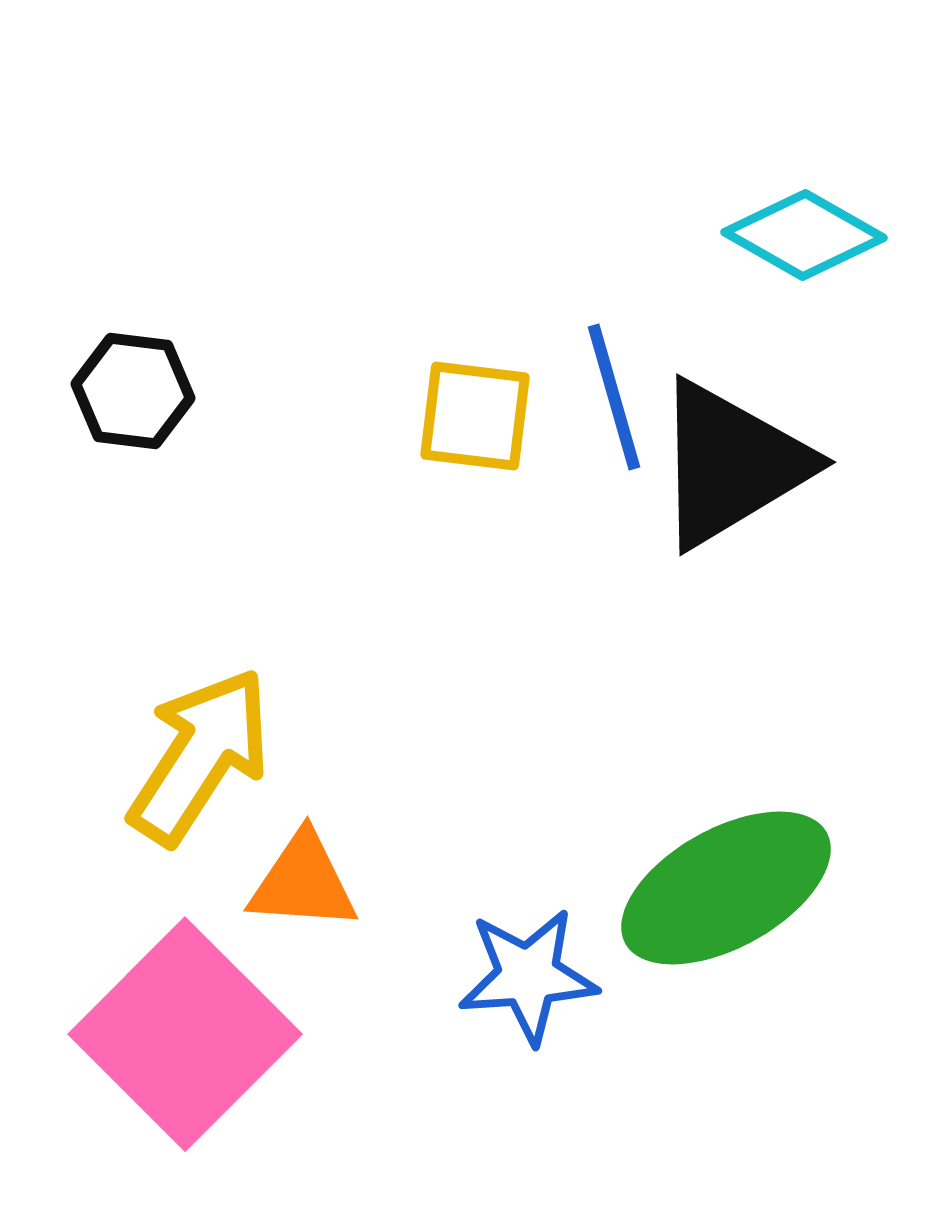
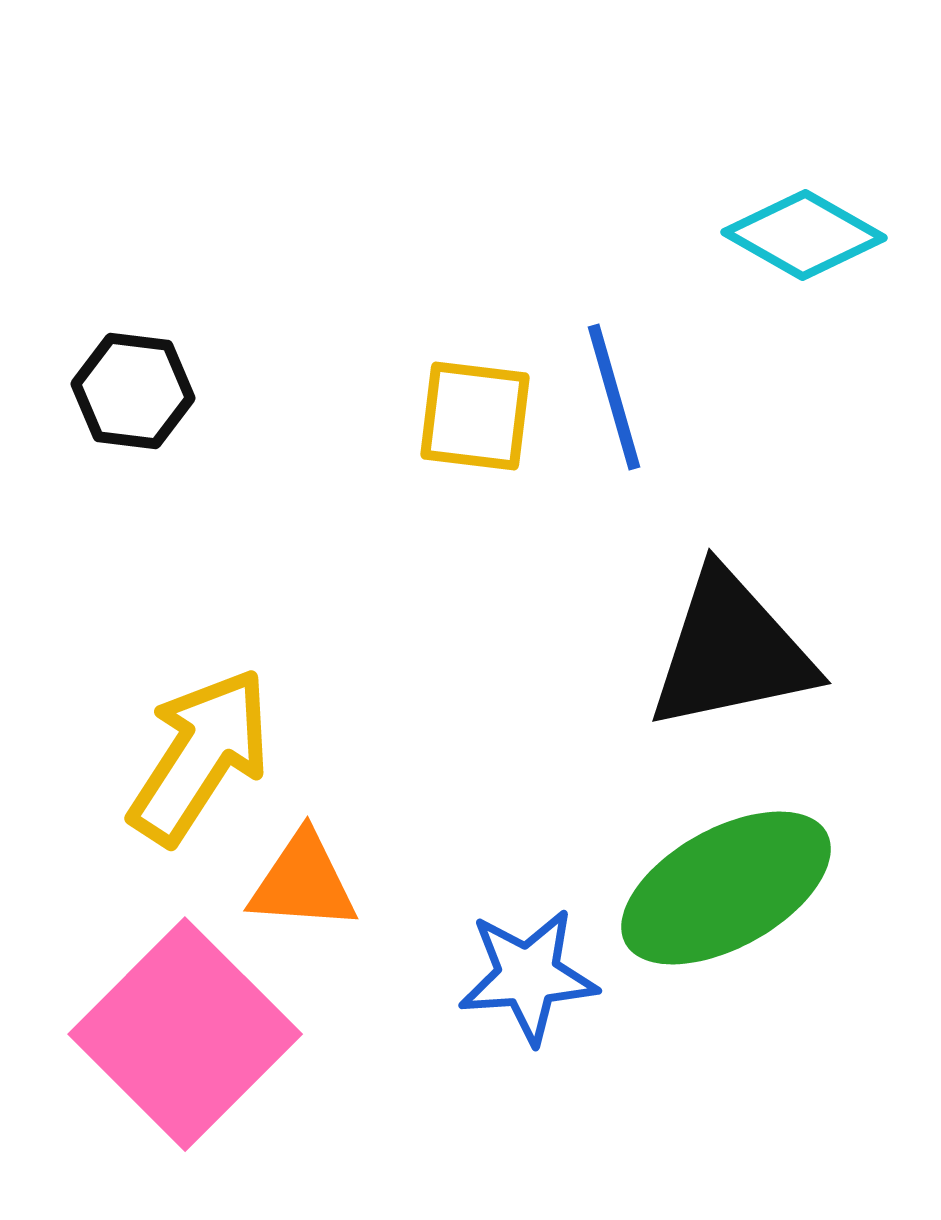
black triangle: moved 187 px down; rotated 19 degrees clockwise
